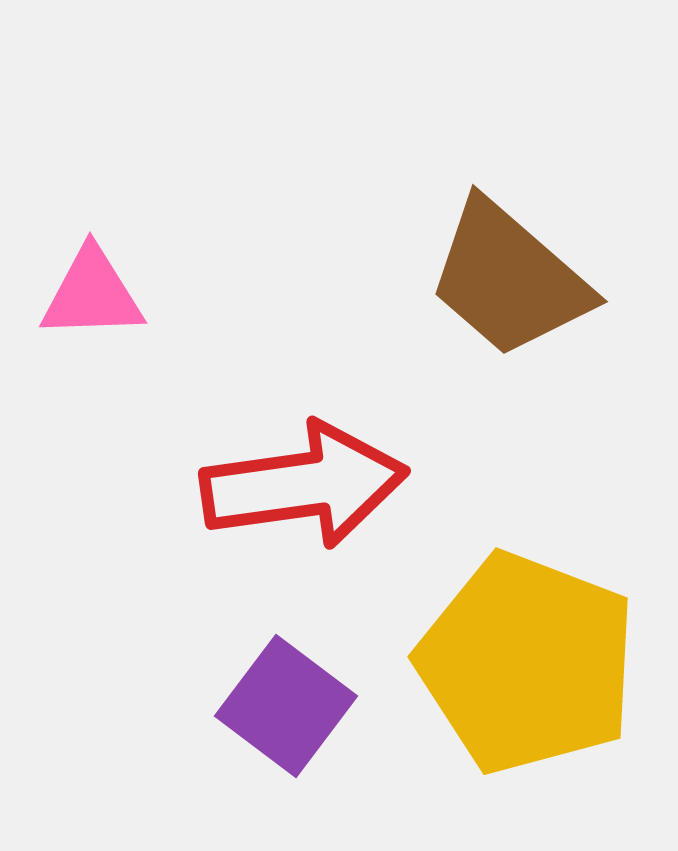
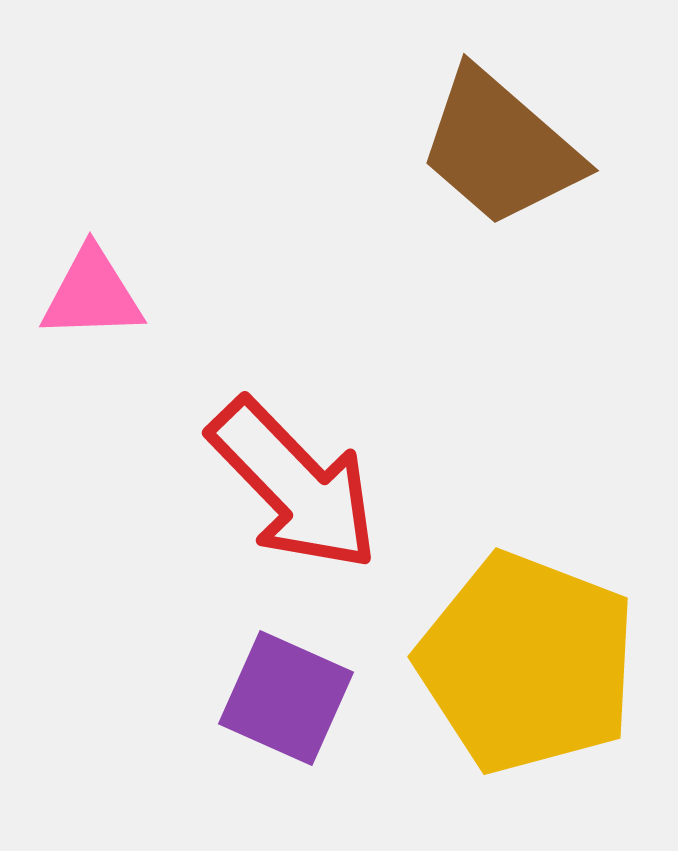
brown trapezoid: moved 9 px left, 131 px up
red arrow: moved 10 px left; rotated 54 degrees clockwise
purple square: moved 8 px up; rotated 13 degrees counterclockwise
